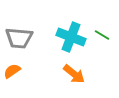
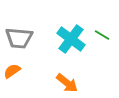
cyan cross: moved 2 px down; rotated 16 degrees clockwise
orange arrow: moved 7 px left, 9 px down
